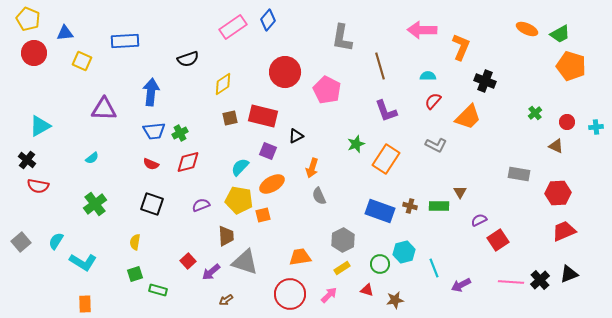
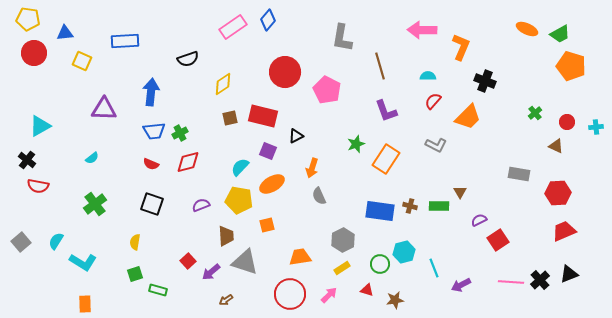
yellow pentagon at (28, 19): rotated 15 degrees counterclockwise
blue rectangle at (380, 211): rotated 12 degrees counterclockwise
orange square at (263, 215): moved 4 px right, 10 px down
